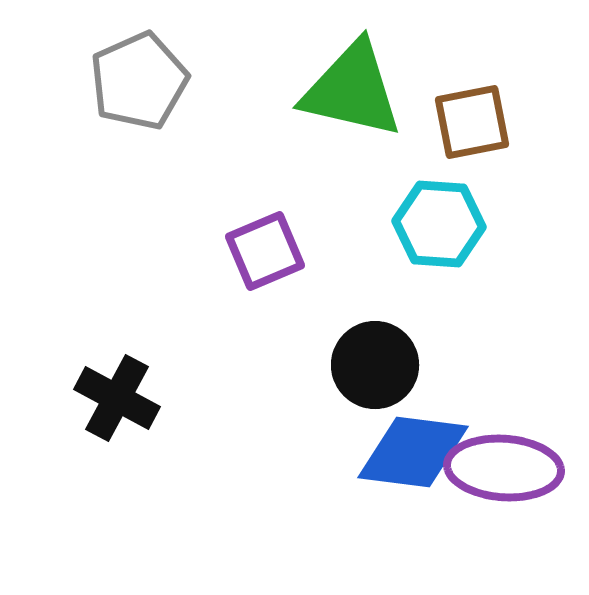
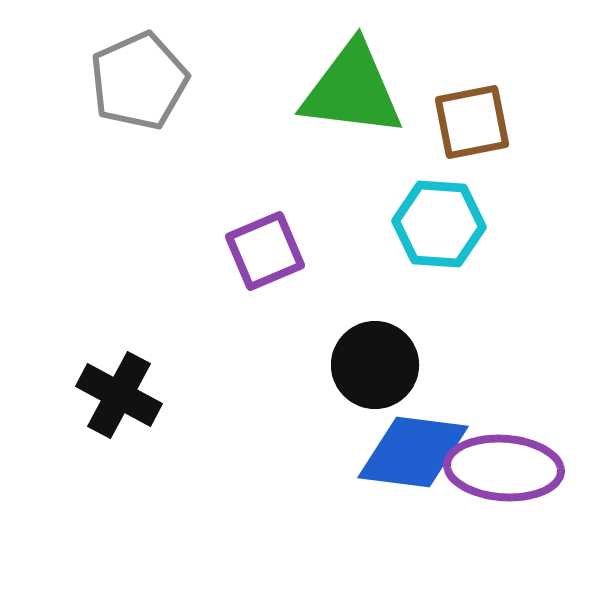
green triangle: rotated 6 degrees counterclockwise
black cross: moved 2 px right, 3 px up
